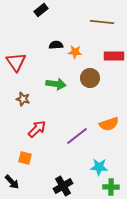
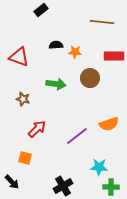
red triangle: moved 3 px right, 5 px up; rotated 35 degrees counterclockwise
